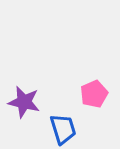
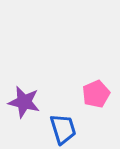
pink pentagon: moved 2 px right
